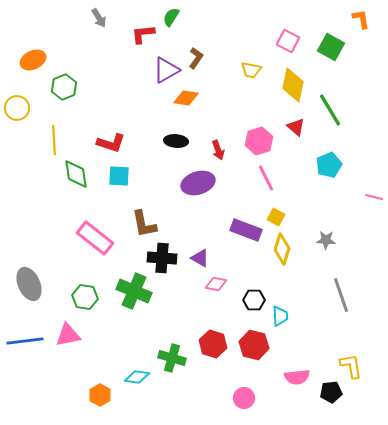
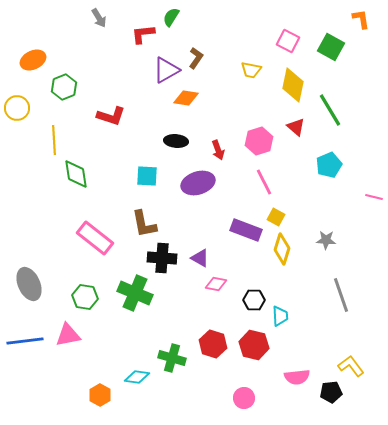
red L-shape at (111, 143): moved 27 px up
cyan square at (119, 176): moved 28 px right
pink line at (266, 178): moved 2 px left, 4 px down
green cross at (134, 291): moved 1 px right, 2 px down
yellow L-shape at (351, 366): rotated 28 degrees counterclockwise
